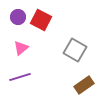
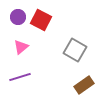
pink triangle: moved 1 px up
